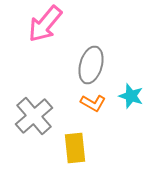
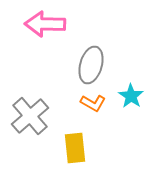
pink arrow: rotated 51 degrees clockwise
cyan star: rotated 15 degrees clockwise
gray cross: moved 4 px left
